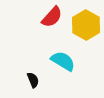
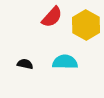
cyan semicircle: moved 2 px right, 1 px down; rotated 30 degrees counterclockwise
black semicircle: moved 8 px left, 16 px up; rotated 56 degrees counterclockwise
